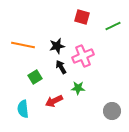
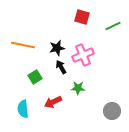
black star: moved 2 px down
pink cross: moved 1 px up
red arrow: moved 1 px left, 1 px down
